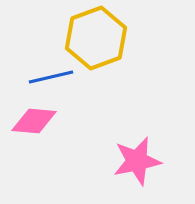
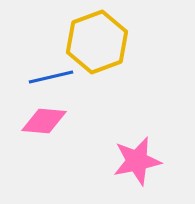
yellow hexagon: moved 1 px right, 4 px down
pink diamond: moved 10 px right
